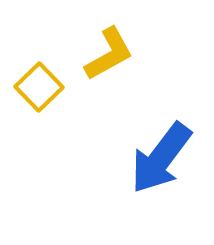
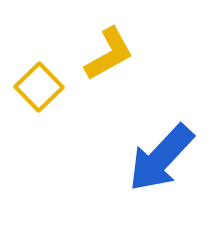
blue arrow: rotated 6 degrees clockwise
